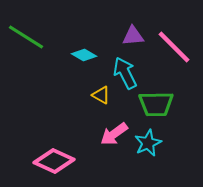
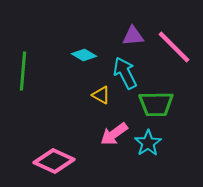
green line: moved 3 px left, 34 px down; rotated 63 degrees clockwise
cyan star: rotated 8 degrees counterclockwise
